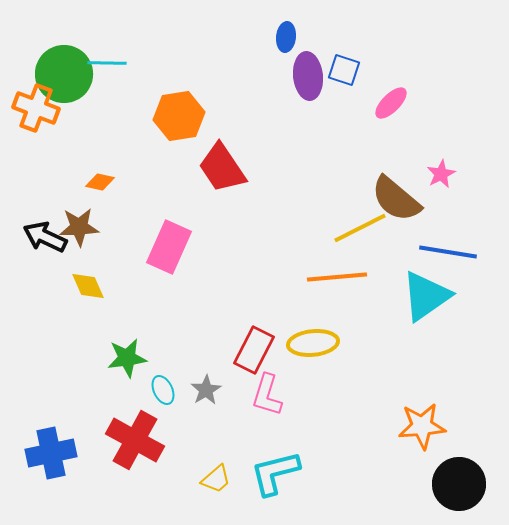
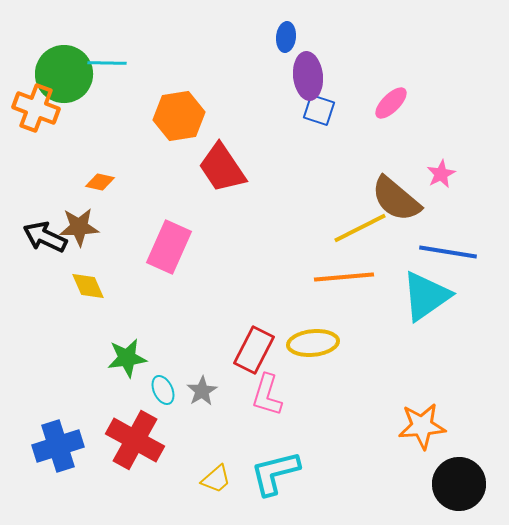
blue square: moved 25 px left, 40 px down
orange line: moved 7 px right
gray star: moved 4 px left, 1 px down
blue cross: moved 7 px right, 7 px up; rotated 6 degrees counterclockwise
